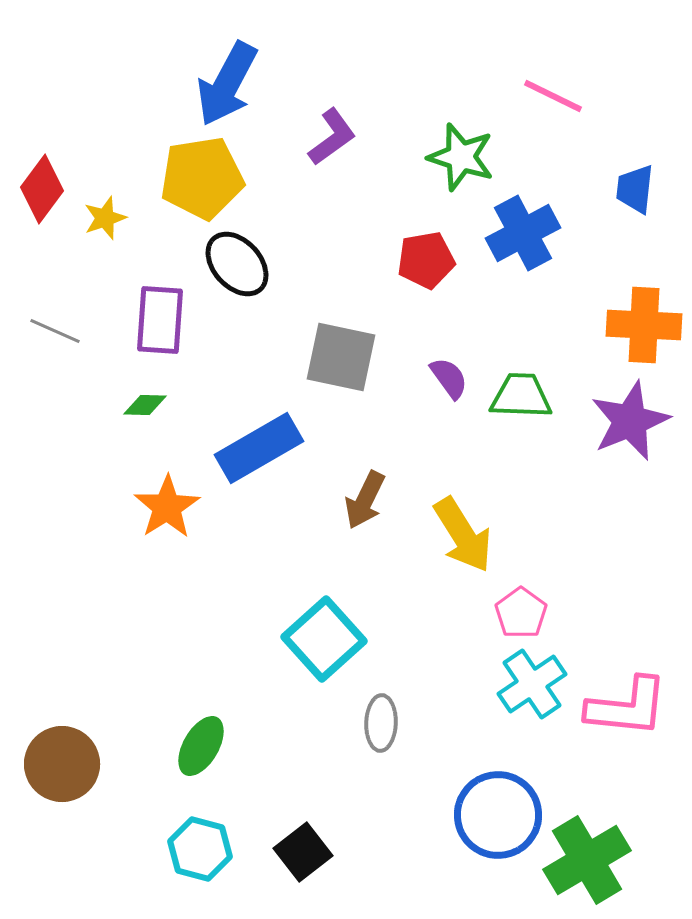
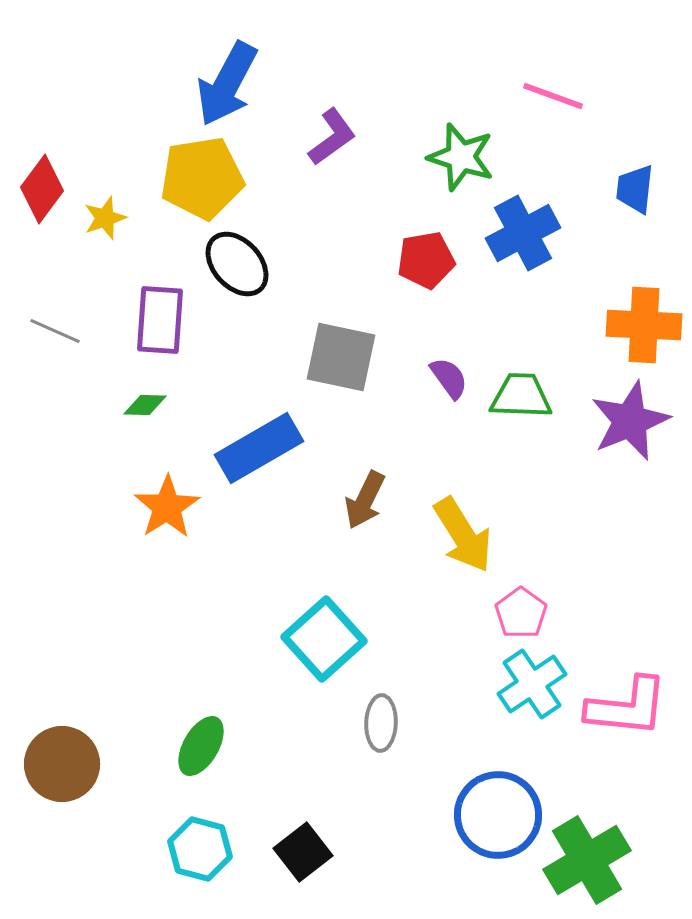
pink line: rotated 6 degrees counterclockwise
